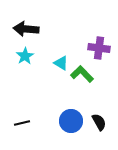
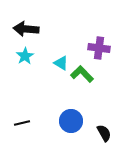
black semicircle: moved 5 px right, 11 px down
